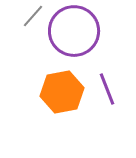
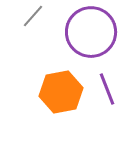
purple circle: moved 17 px right, 1 px down
orange hexagon: moved 1 px left
